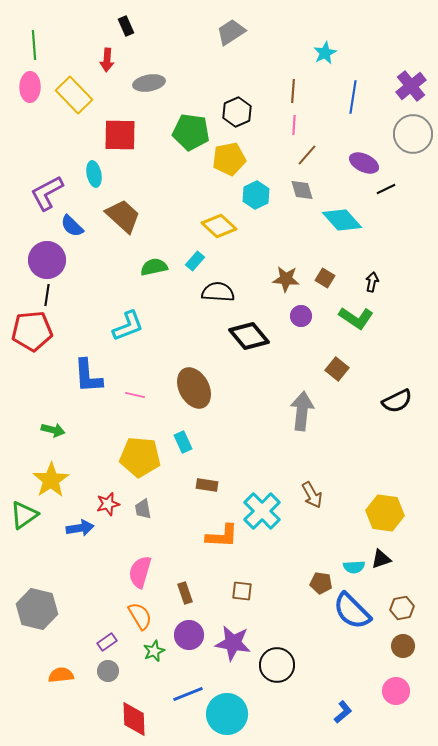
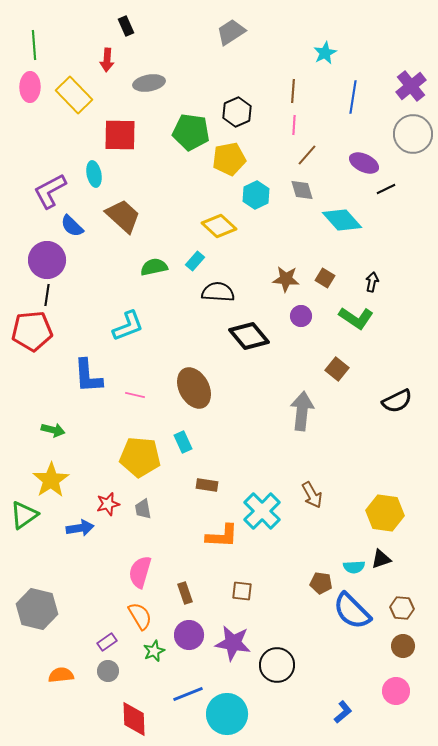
purple L-shape at (47, 193): moved 3 px right, 2 px up
brown hexagon at (402, 608): rotated 15 degrees clockwise
